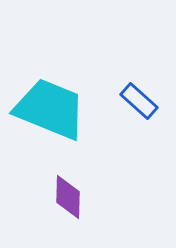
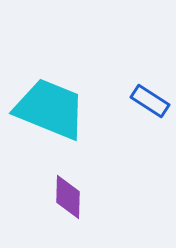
blue rectangle: moved 11 px right; rotated 9 degrees counterclockwise
